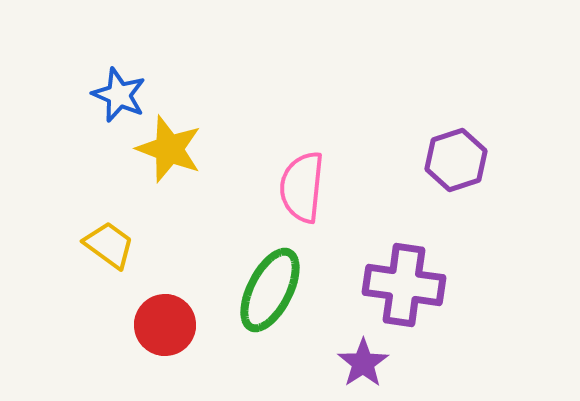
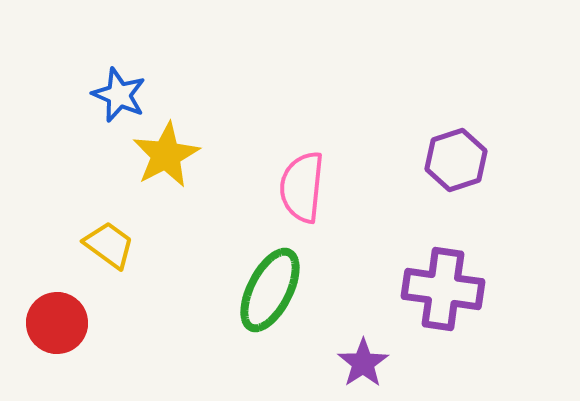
yellow star: moved 3 px left, 6 px down; rotated 24 degrees clockwise
purple cross: moved 39 px right, 4 px down
red circle: moved 108 px left, 2 px up
